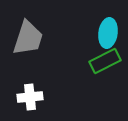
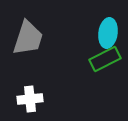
green rectangle: moved 2 px up
white cross: moved 2 px down
